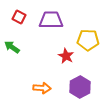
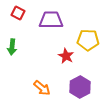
red square: moved 1 px left, 4 px up
green arrow: rotated 119 degrees counterclockwise
orange arrow: rotated 36 degrees clockwise
